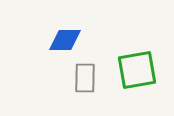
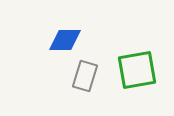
gray rectangle: moved 2 px up; rotated 16 degrees clockwise
